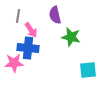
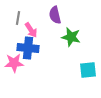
gray line: moved 2 px down
